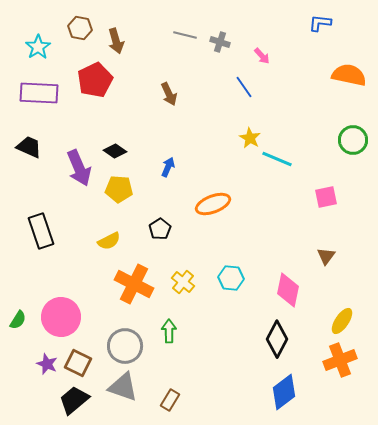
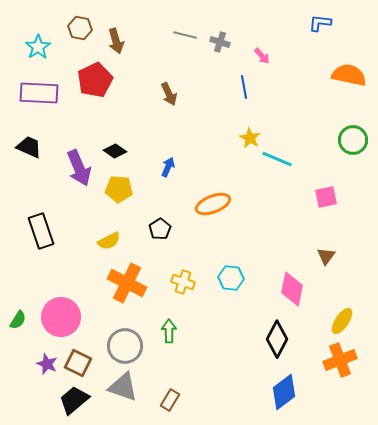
blue line at (244, 87): rotated 25 degrees clockwise
yellow cross at (183, 282): rotated 20 degrees counterclockwise
orange cross at (134, 284): moved 7 px left, 1 px up
pink diamond at (288, 290): moved 4 px right, 1 px up
